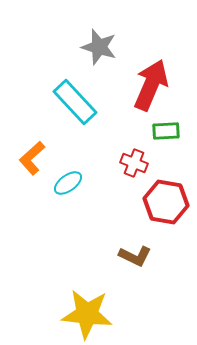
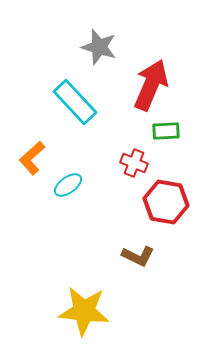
cyan ellipse: moved 2 px down
brown L-shape: moved 3 px right
yellow star: moved 3 px left, 3 px up
